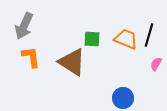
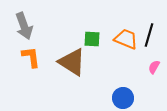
gray arrow: rotated 44 degrees counterclockwise
pink semicircle: moved 2 px left, 3 px down
